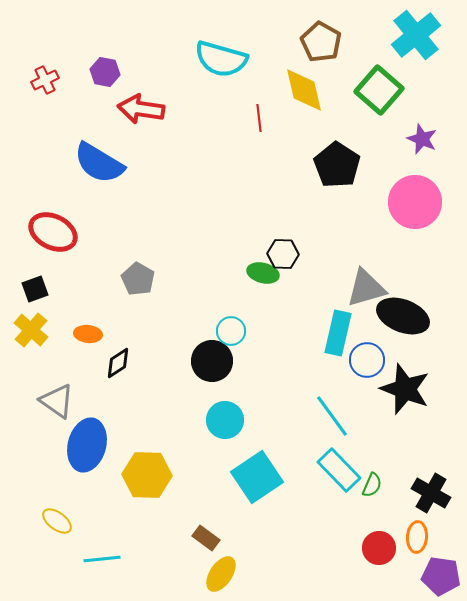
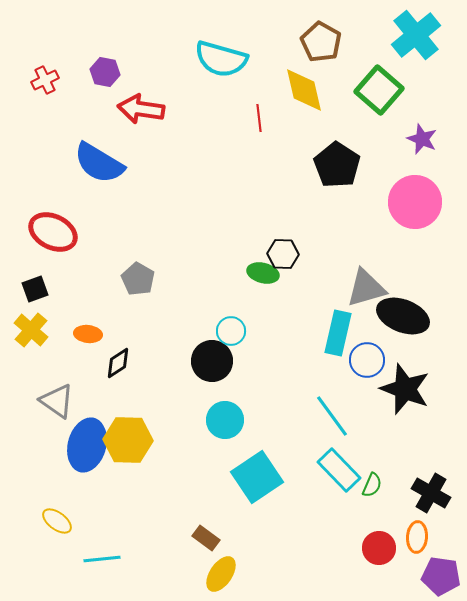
yellow hexagon at (147, 475): moved 19 px left, 35 px up
